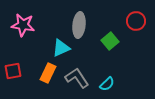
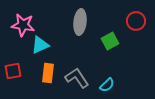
gray ellipse: moved 1 px right, 3 px up
green square: rotated 12 degrees clockwise
cyan triangle: moved 21 px left, 3 px up
orange rectangle: rotated 18 degrees counterclockwise
cyan semicircle: moved 1 px down
